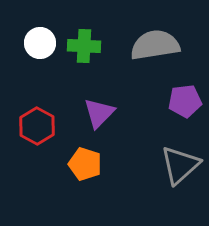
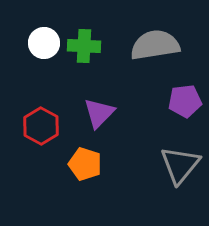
white circle: moved 4 px right
red hexagon: moved 4 px right
gray triangle: rotated 9 degrees counterclockwise
